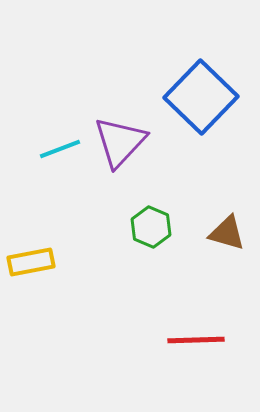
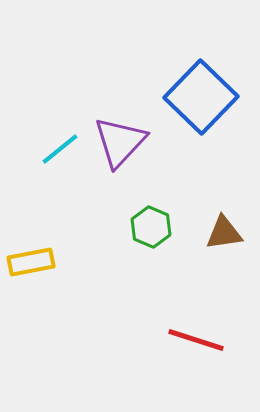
cyan line: rotated 18 degrees counterclockwise
brown triangle: moved 3 px left; rotated 24 degrees counterclockwise
red line: rotated 20 degrees clockwise
